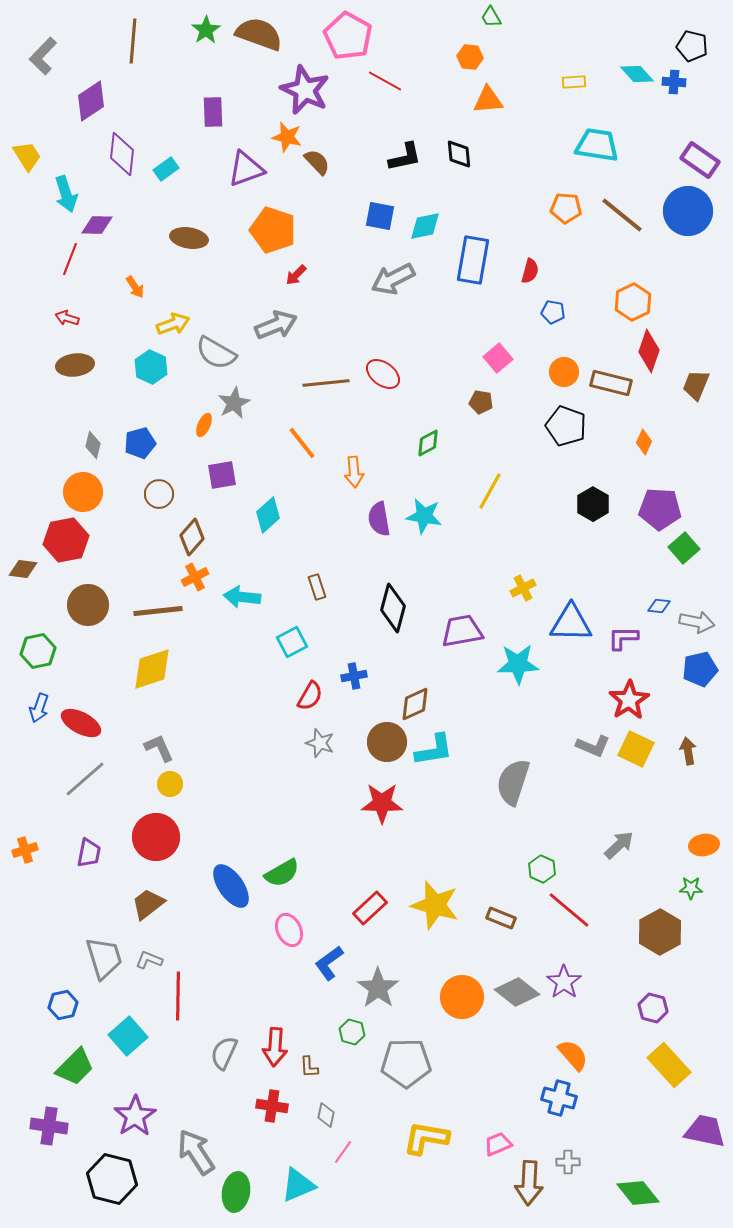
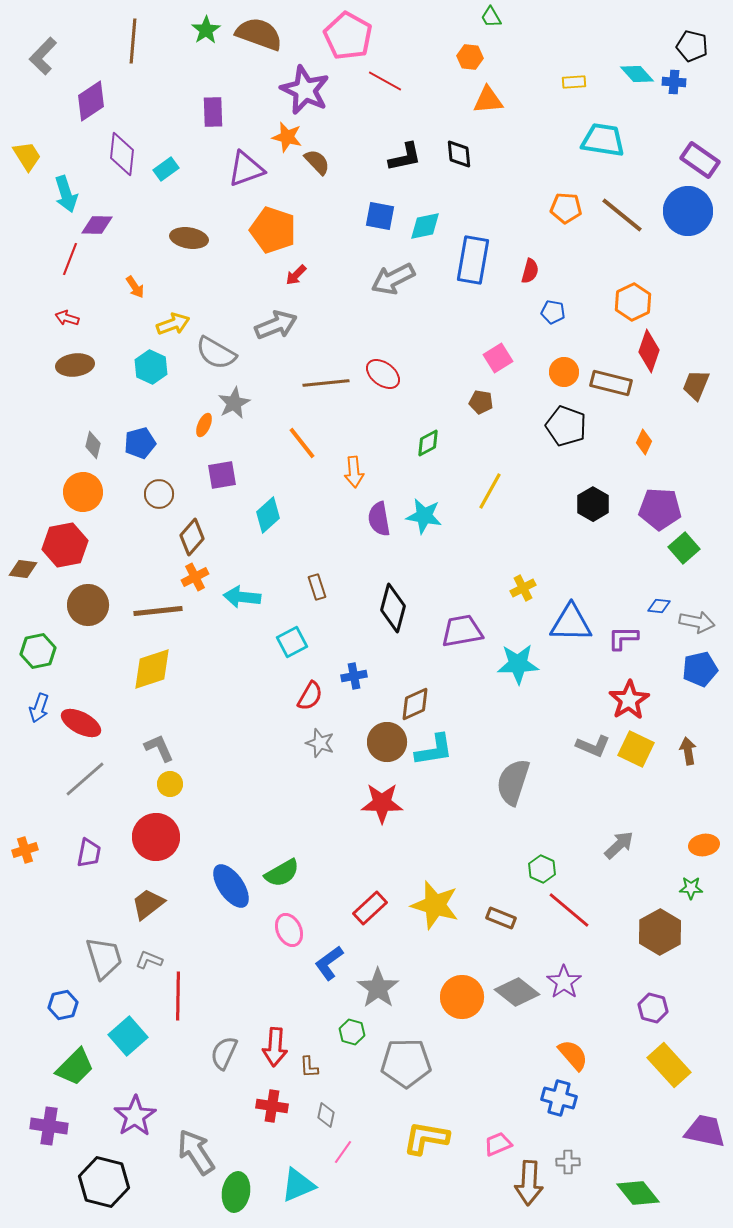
cyan trapezoid at (597, 145): moved 6 px right, 5 px up
pink square at (498, 358): rotated 8 degrees clockwise
red hexagon at (66, 540): moved 1 px left, 5 px down
black hexagon at (112, 1179): moved 8 px left, 3 px down
